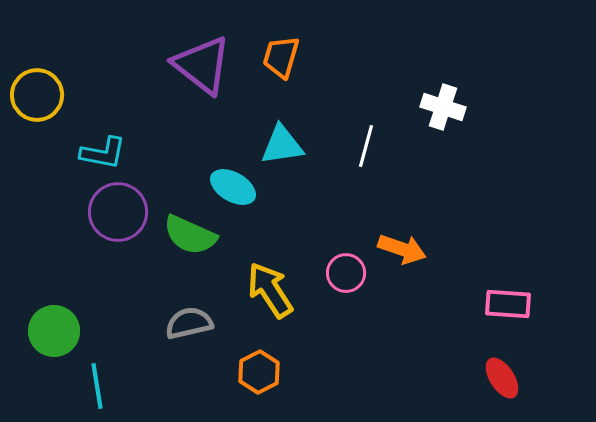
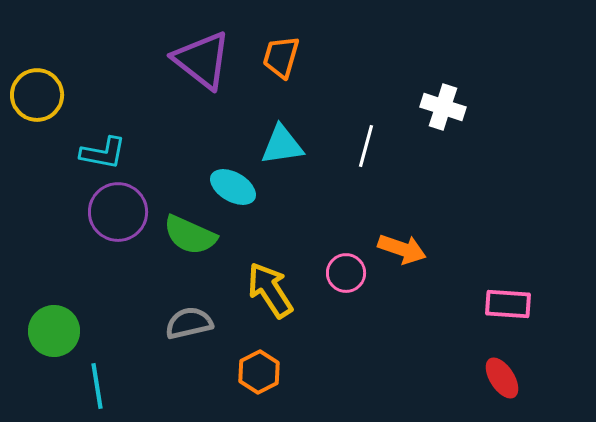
purple triangle: moved 5 px up
